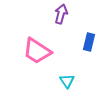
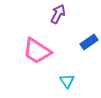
purple arrow: moved 3 px left; rotated 12 degrees clockwise
blue rectangle: rotated 42 degrees clockwise
